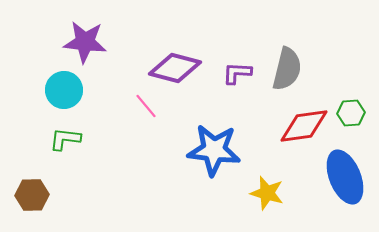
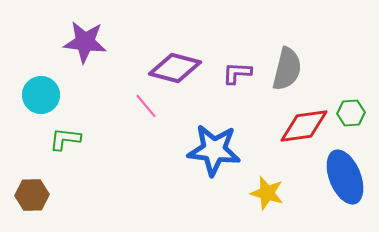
cyan circle: moved 23 px left, 5 px down
